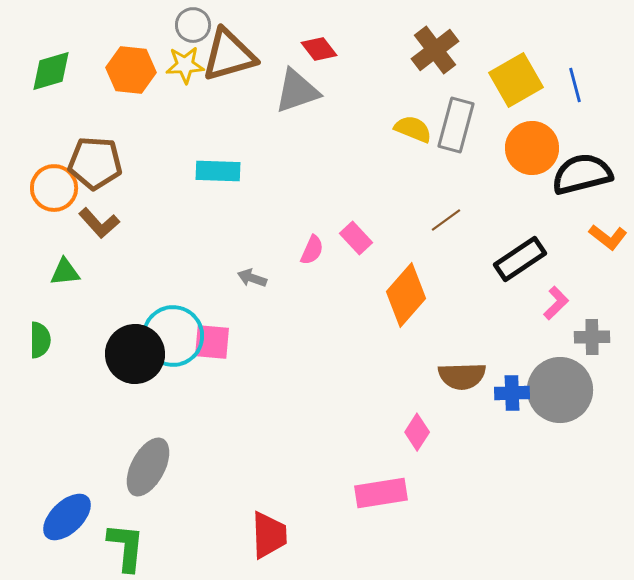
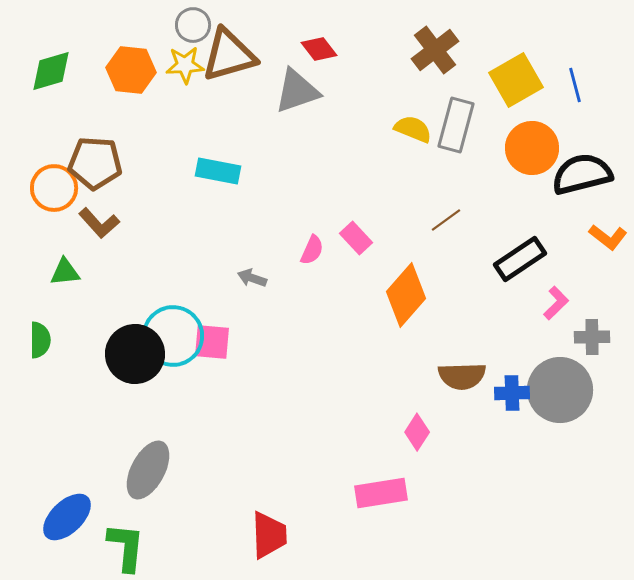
cyan rectangle at (218, 171): rotated 9 degrees clockwise
gray ellipse at (148, 467): moved 3 px down
